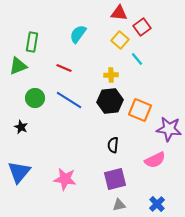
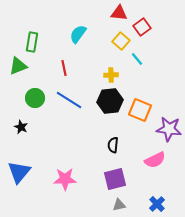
yellow square: moved 1 px right, 1 px down
red line: rotated 56 degrees clockwise
pink star: rotated 10 degrees counterclockwise
